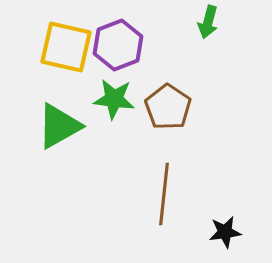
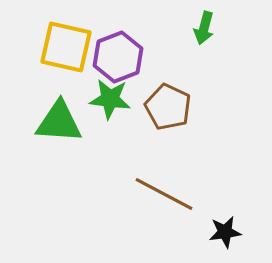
green arrow: moved 4 px left, 6 px down
purple hexagon: moved 12 px down
green star: moved 4 px left
brown pentagon: rotated 9 degrees counterclockwise
green triangle: moved 4 px up; rotated 33 degrees clockwise
brown line: rotated 68 degrees counterclockwise
